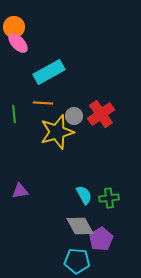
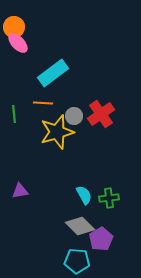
cyan rectangle: moved 4 px right, 1 px down; rotated 8 degrees counterclockwise
gray diamond: rotated 16 degrees counterclockwise
